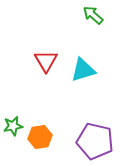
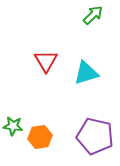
green arrow: rotated 95 degrees clockwise
cyan triangle: moved 3 px right, 3 px down
green star: rotated 18 degrees clockwise
purple pentagon: moved 5 px up
